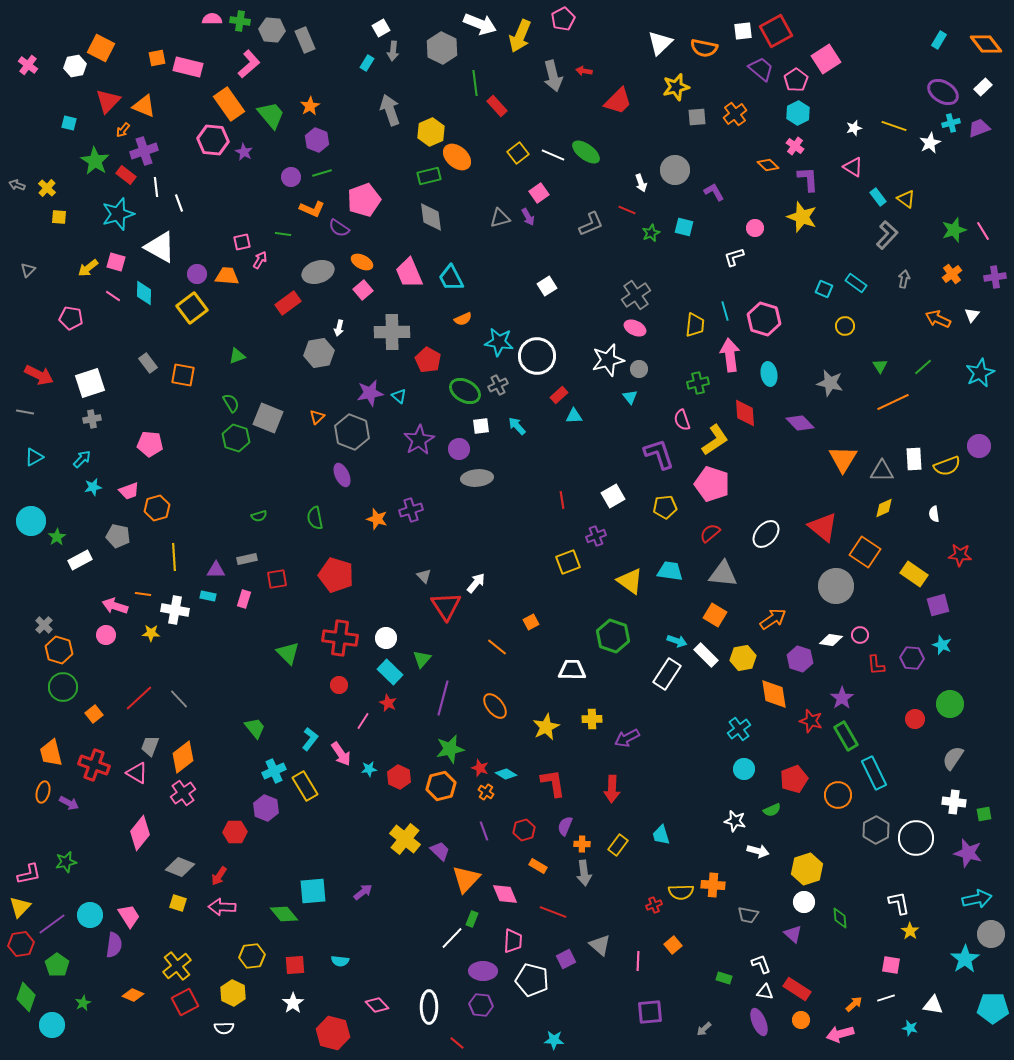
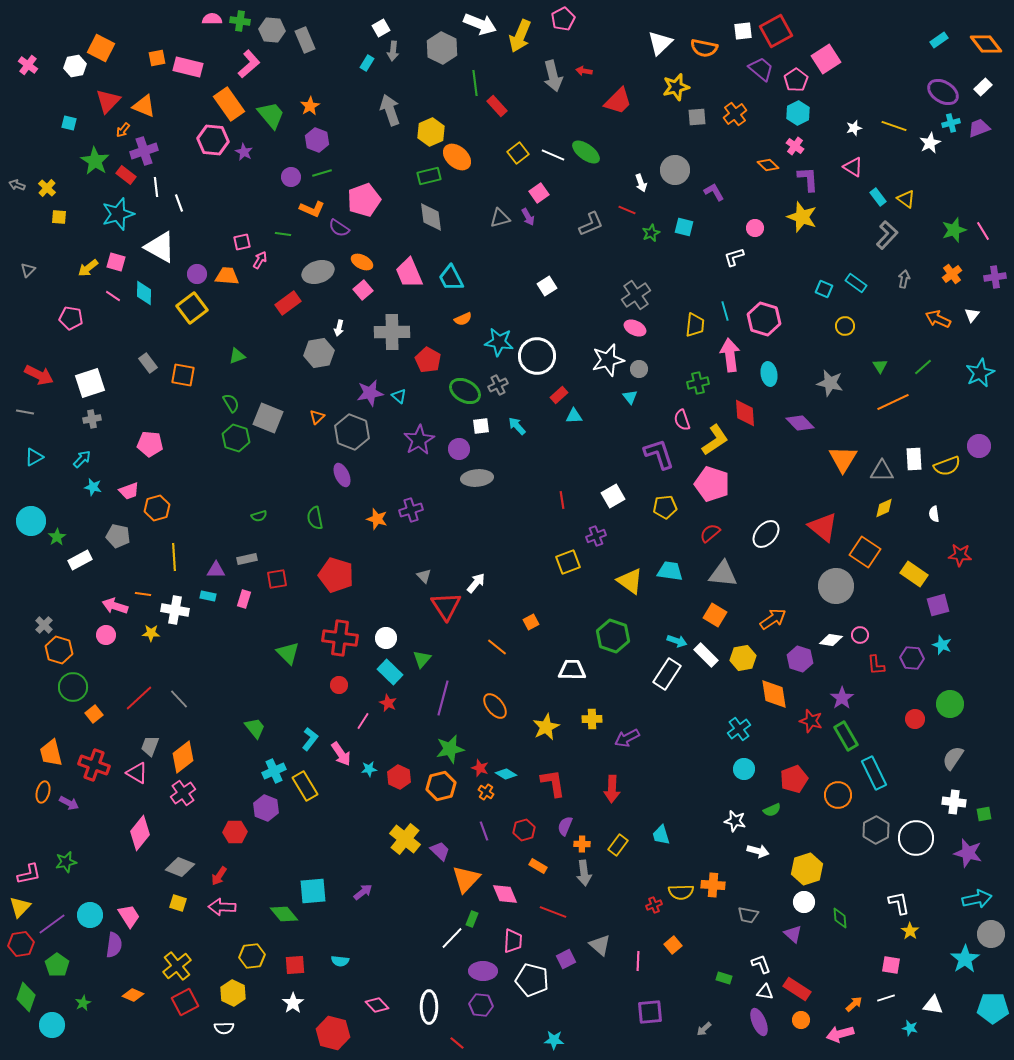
cyan rectangle at (939, 40): rotated 24 degrees clockwise
cyan star at (93, 487): rotated 24 degrees clockwise
green circle at (63, 687): moved 10 px right
